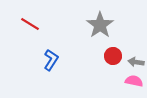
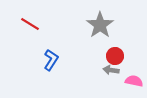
red circle: moved 2 px right
gray arrow: moved 25 px left, 8 px down
